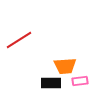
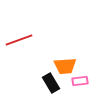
red line: rotated 12 degrees clockwise
black rectangle: rotated 60 degrees clockwise
